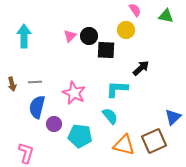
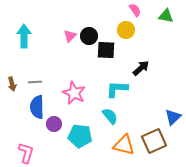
blue semicircle: rotated 15 degrees counterclockwise
